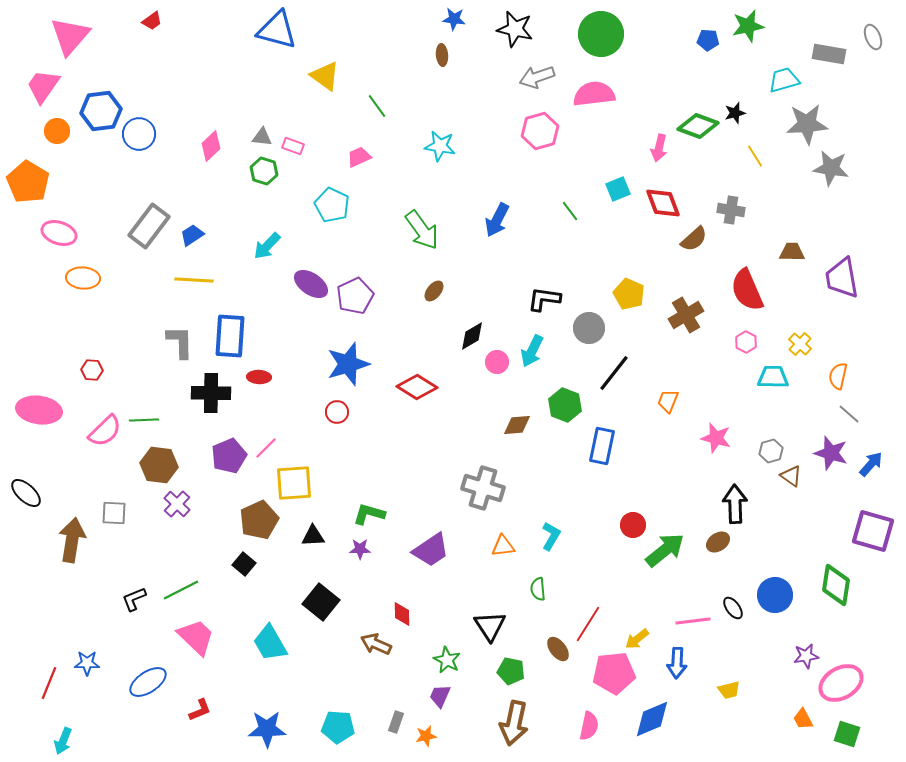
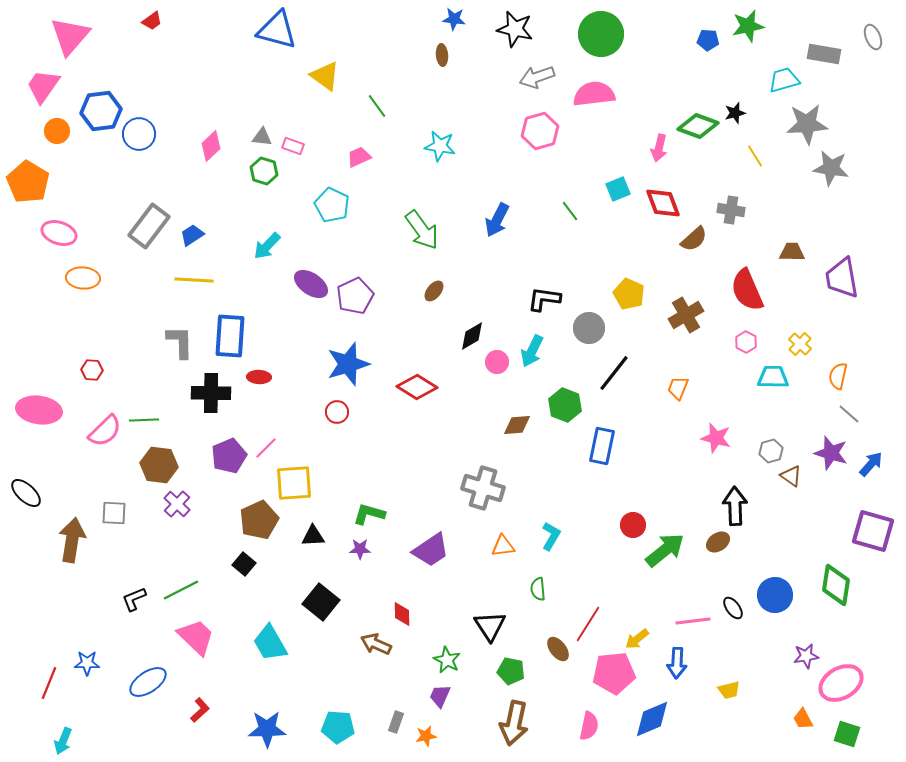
gray rectangle at (829, 54): moved 5 px left
orange trapezoid at (668, 401): moved 10 px right, 13 px up
black arrow at (735, 504): moved 2 px down
red L-shape at (200, 710): rotated 20 degrees counterclockwise
